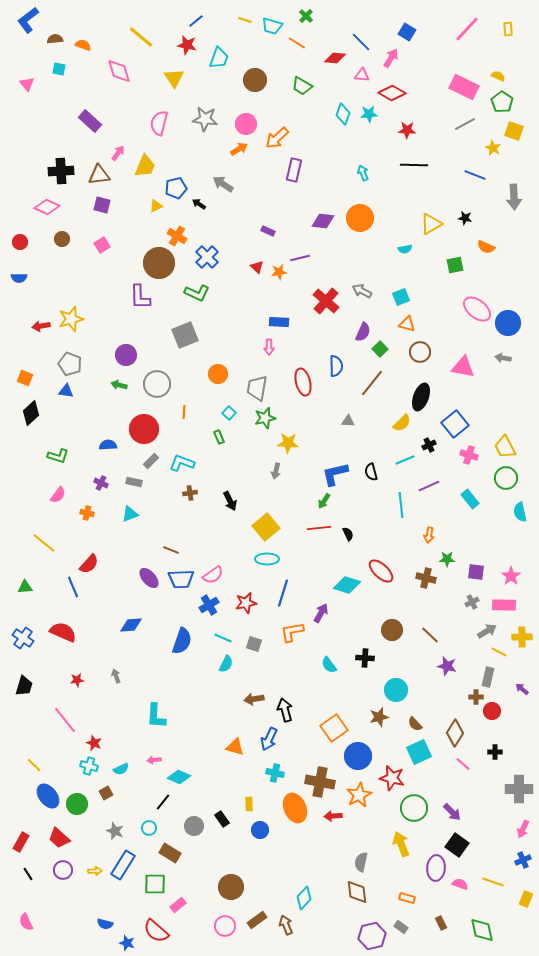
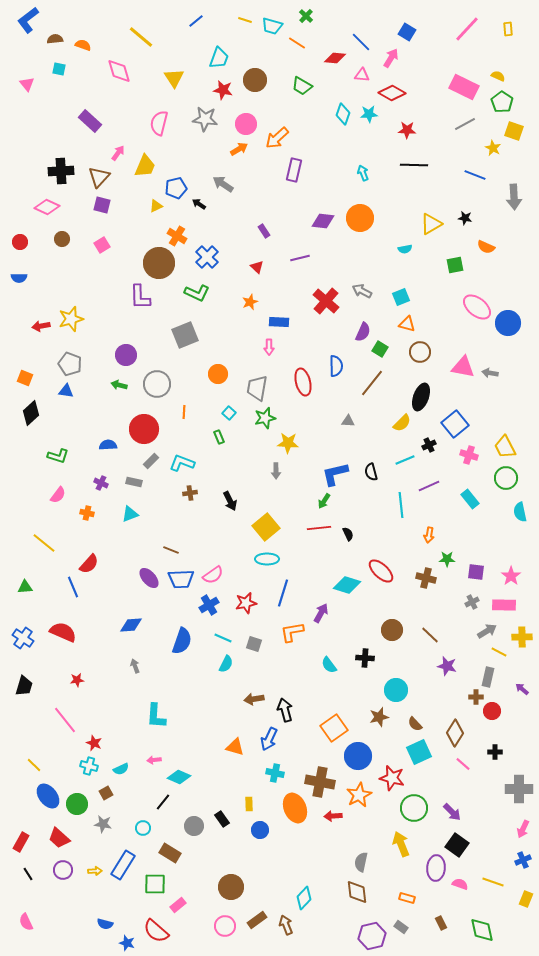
red star at (187, 45): moved 36 px right, 45 px down
brown triangle at (99, 175): moved 2 px down; rotated 40 degrees counterclockwise
purple rectangle at (268, 231): moved 4 px left; rotated 32 degrees clockwise
orange star at (279, 272): moved 29 px left, 30 px down; rotated 14 degrees counterclockwise
pink ellipse at (477, 309): moved 2 px up
green square at (380, 349): rotated 14 degrees counterclockwise
gray arrow at (503, 358): moved 13 px left, 15 px down
gray arrow at (276, 471): rotated 14 degrees counterclockwise
gray arrow at (116, 676): moved 19 px right, 10 px up
cyan circle at (149, 828): moved 6 px left
gray star at (115, 831): moved 12 px left, 7 px up; rotated 12 degrees counterclockwise
